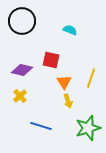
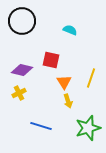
yellow cross: moved 1 px left, 3 px up; rotated 16 degrees clockwise
